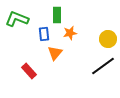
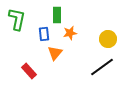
green L-shape: rotated 80 degrees clockwise
black line: moved 1 px left, 1 px down
